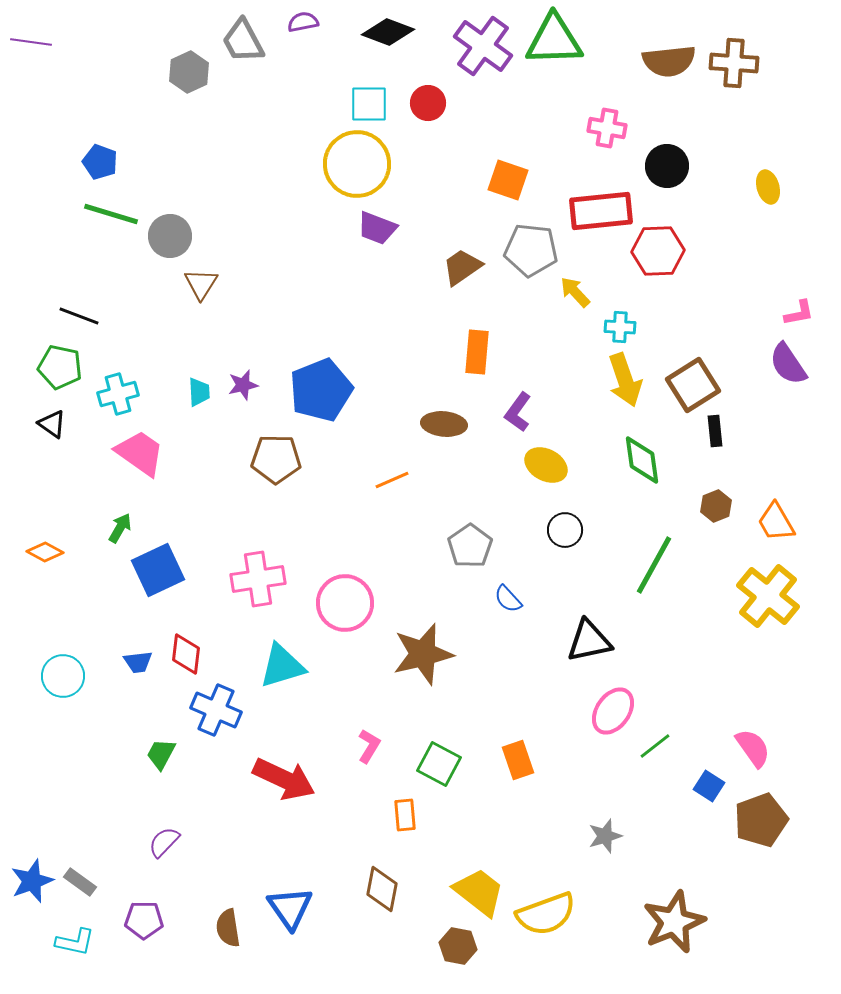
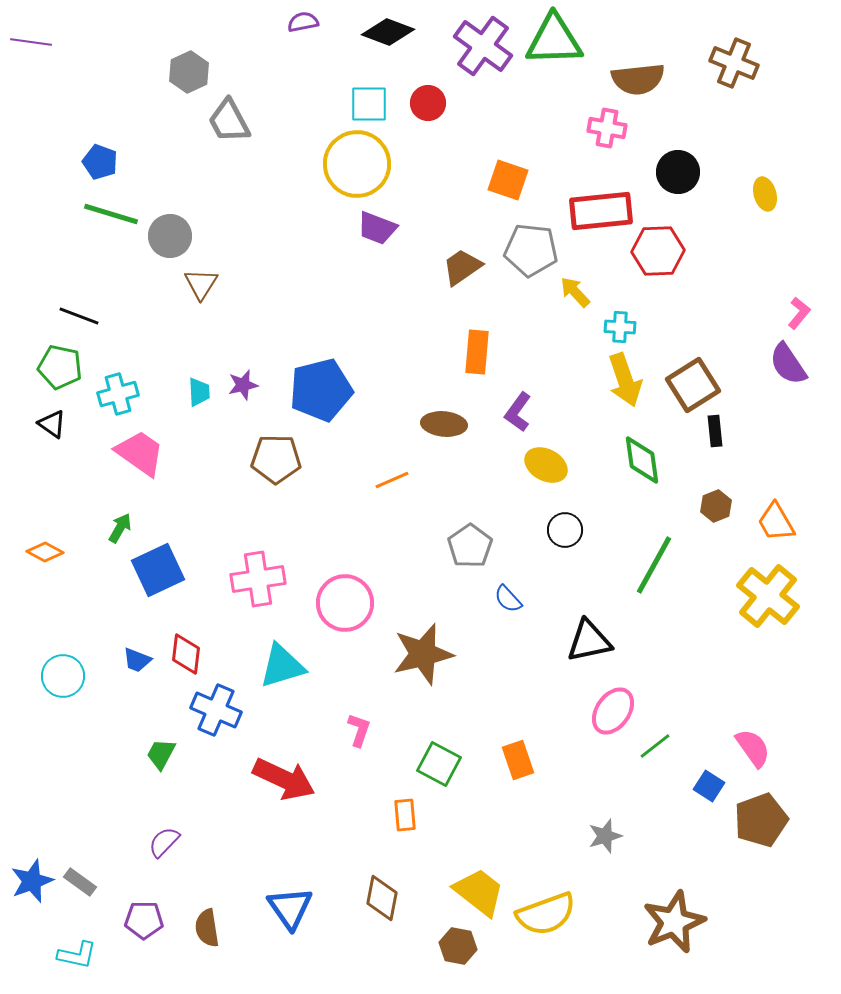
gray trapezoid at (243, 41): moved 14 px left, 80 px down
brown semicircle at (669, 61): moved 31 px left, 18 px down
brown cross at (734, 63): rotated 18 degrees clockwise
black circle at (667, 166): moved 11 px right, 6 px down
yellow ellipse at (768, 187): moved 3 px left, 7 px down
pink L-shape at (799, 313): rotated 40 degrees counterclockwise
blue pentagon at (321, 390): rotated 8 degrees clockwise
blue trapezoid at (138, 662): moved 1 px left, 2 px up; rotated 28 degrees clockwise
pink L-shape at (369, 746): moved 10 px left, 16 px up; rotated 12 degrees counterclockwise
brown diamond at (382, 889): moved 9 px down
brown semicircle at (228, 928): moved 21 px left
cyan L-shape at (75, 942): moved 2 px right, 13 px down
